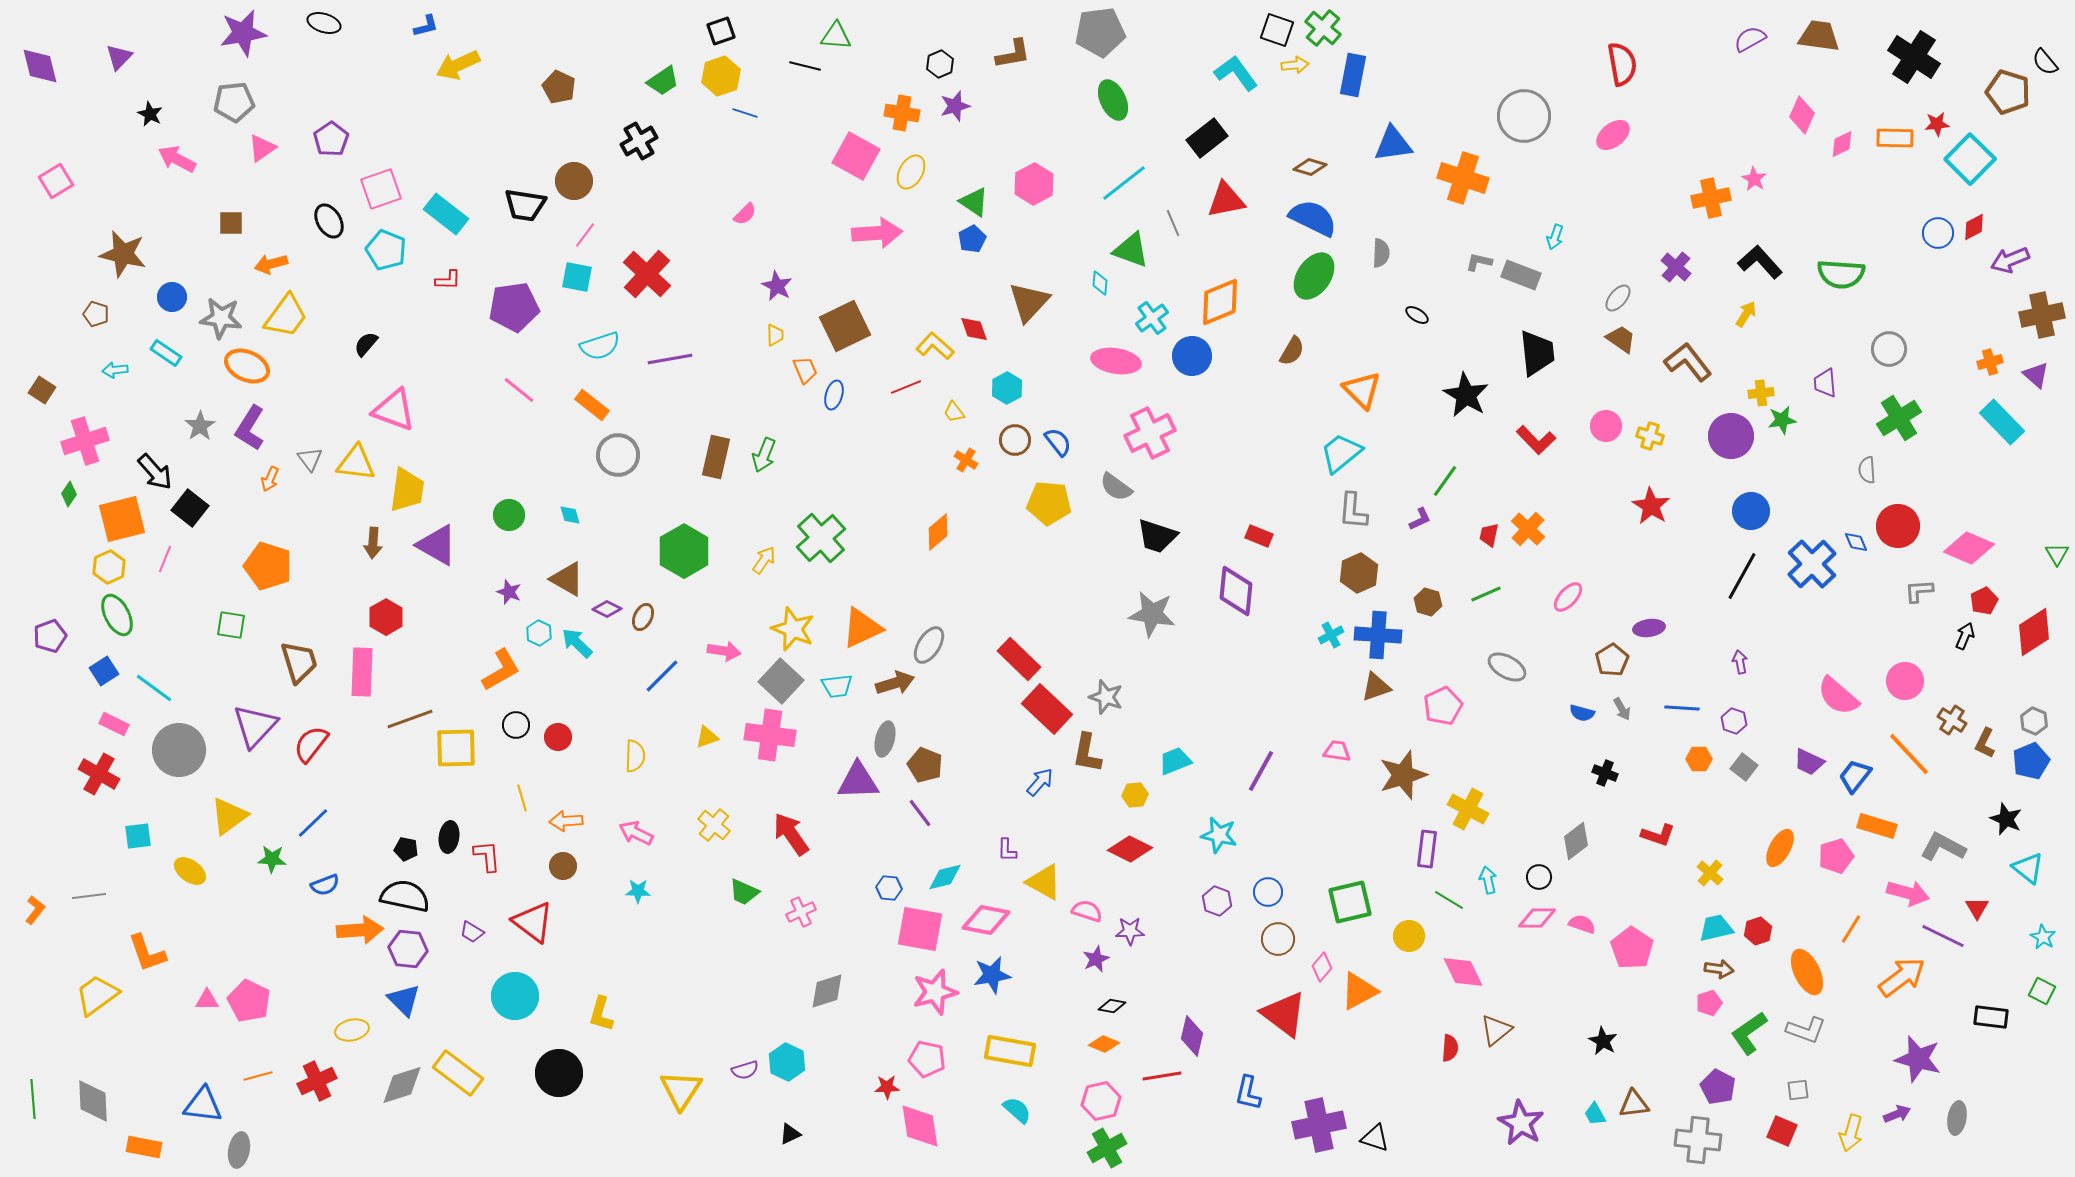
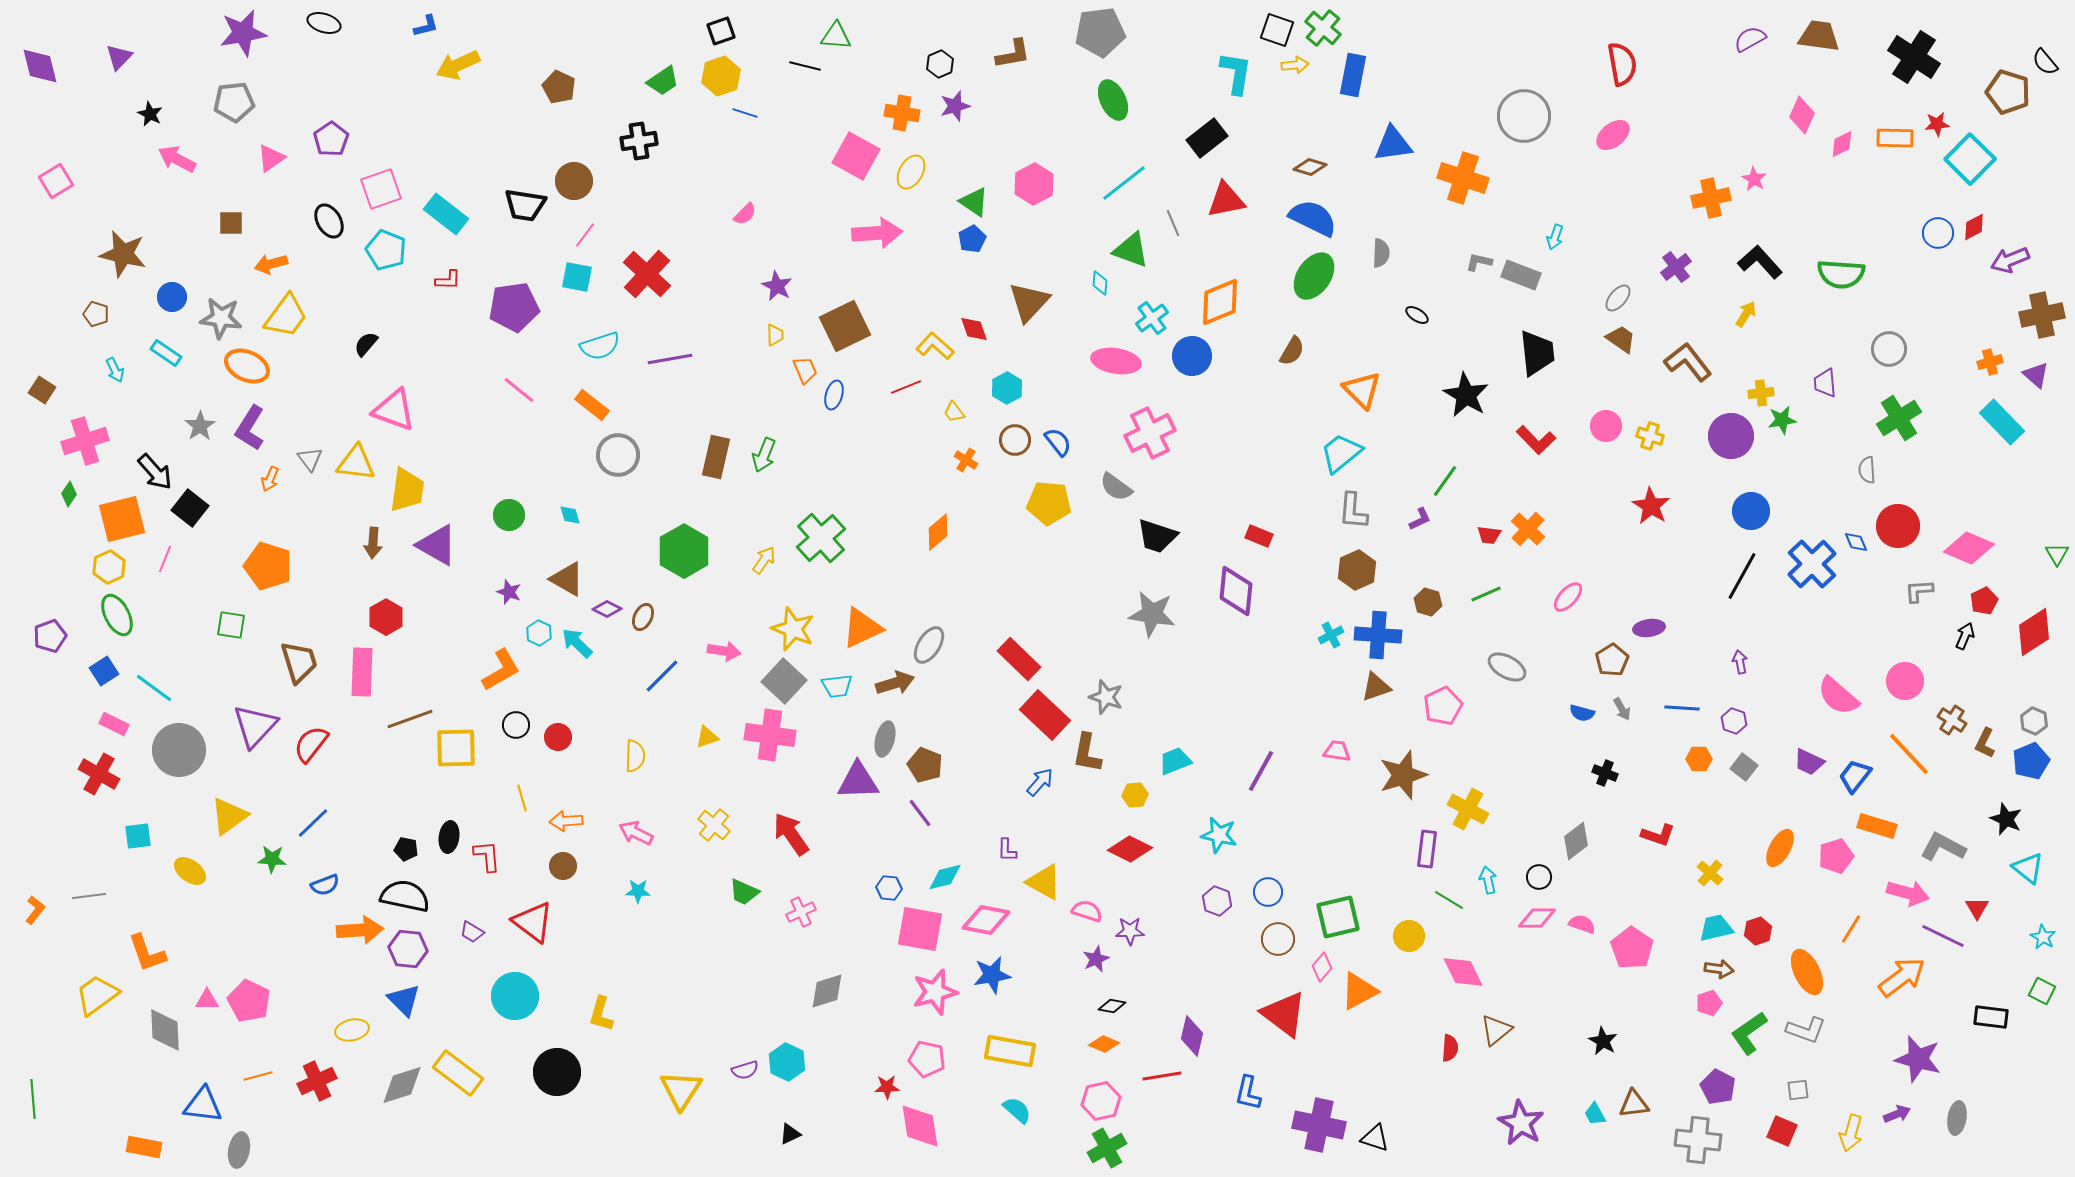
cyan L-shape at (1236, 73): rotated 45 degrees clockwise
black cross at (639, 141): rotated 21 degrees clockwise
pink triangle at (262, 148): moved 9 px right, 10 px down
purple cross at (1676, 267): rotated 12 degrees clockwise
cyan arrow at (115, 370): rotated 110 degrees counterclockwise
red trapezoid at (1489, 535): rotated 95 degrees counterclockwise
brown hexagon at (1359, 573): moved 2 px left, 3 px up
gray square at (781, 681): moved 3 px right
red rectangle at (1047, 709): moved 2 px left, 6 px down
green square at (1350, 902): moved 12 px left, 15 px down
black circle at (559, 1073): moved 2 px left, 1 px up
gray diamond at (93, 1101): moved 72 px right, 71 px up
purple cross at (1319, 1125): rotated 24 degrees clockwise
